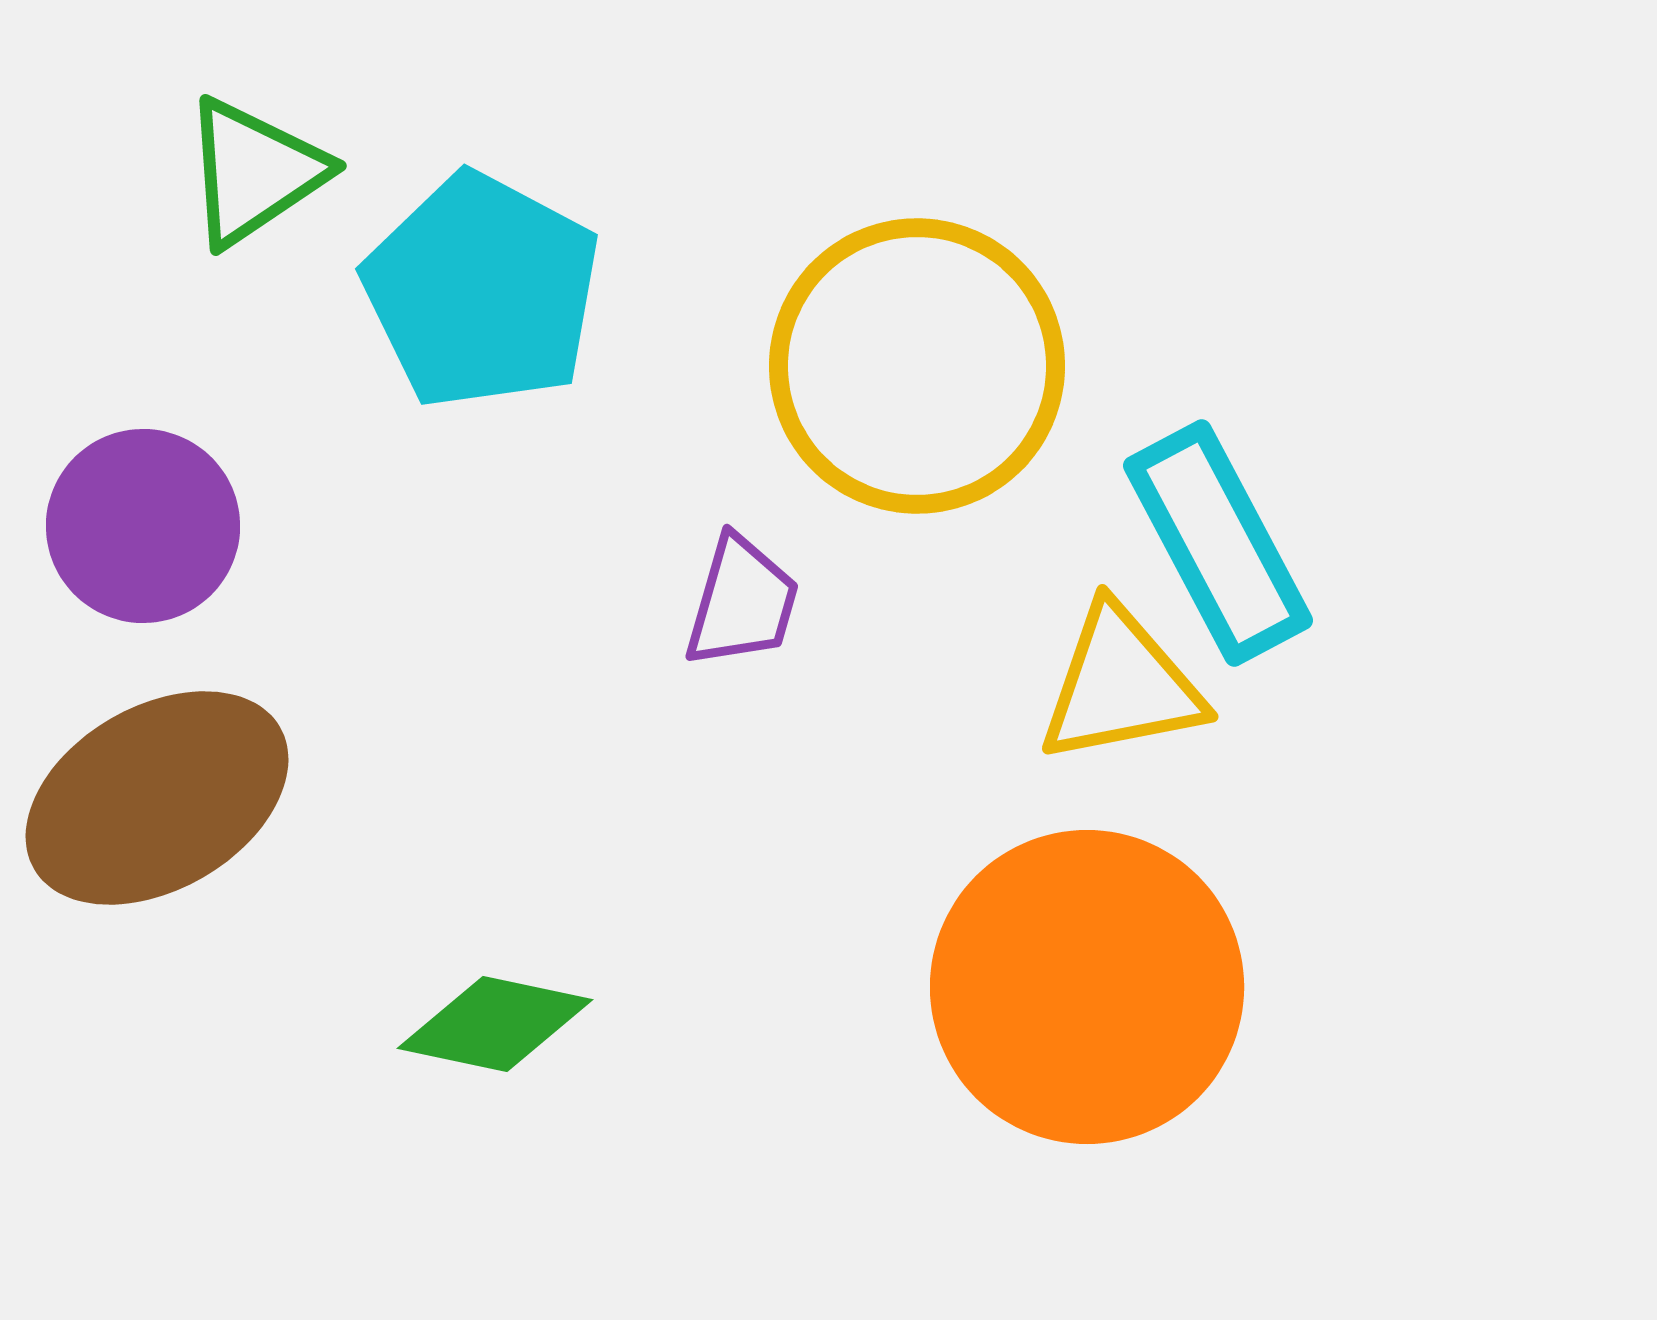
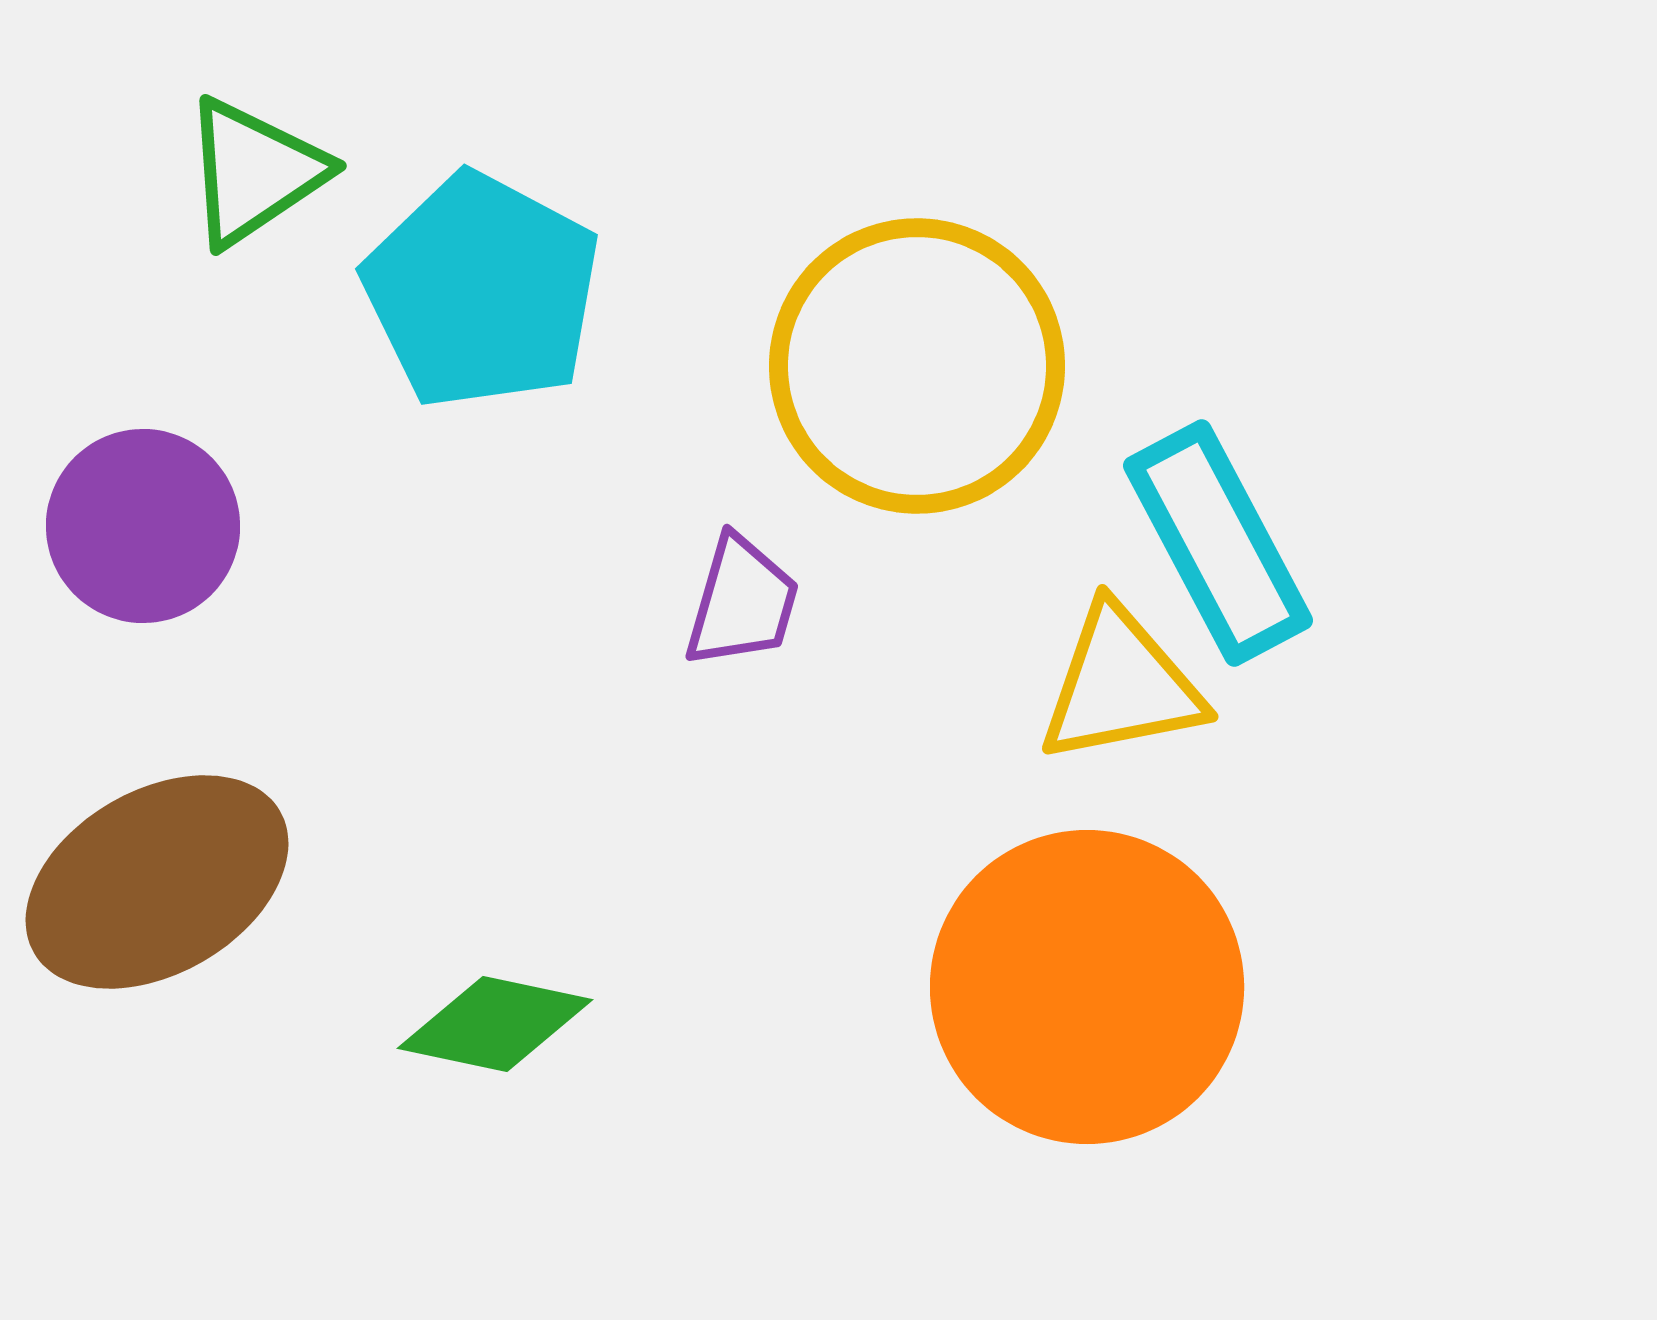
brown ellipse: moved 84 px down
